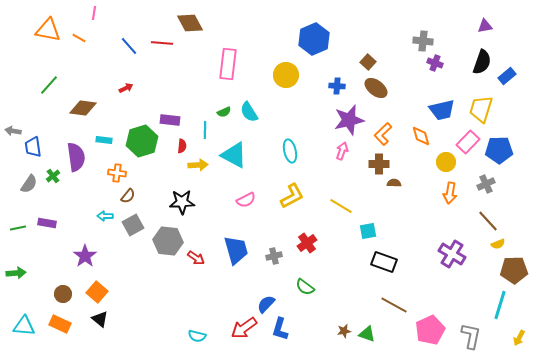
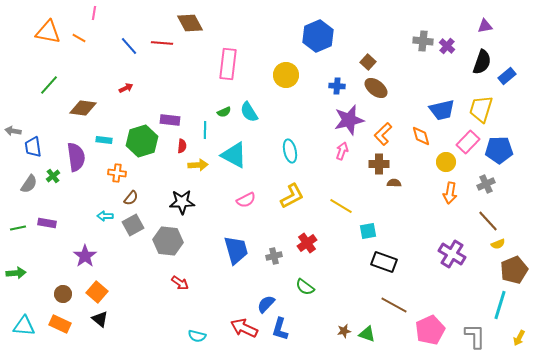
orange triangle at (48, 30): moved 2 px down
blue hexagon at (314, 39): moved 4 px right, 3 px up
purple cross at (435, 63): moved 12 px right, 17 px up; rotated 21 degrees clockwise
brown semicircle at (128, 196): moved 3 px right, 2 px down
red arrow at (196, 258): moved 16 px left, 25 px down
brown pentagon at (514, 270): rotated 20 degrees counterclockwise
red arrow at (244, 328): rotated 60 degrees clockwise
gray L-shape at (471, 336): moved 4 px right; rotated 12 degrees counterclockwise
